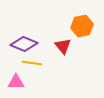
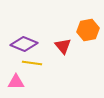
orange hexagon: moved 6 px right, 4 px down
